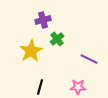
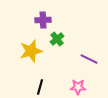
purple cross: rotated 14 degrees clockwise
yellow star: rotated 15 degrees clockwise
